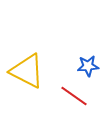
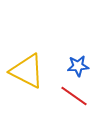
blue star: moved 10 px left
